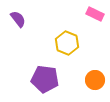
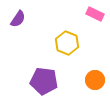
purple semicircle: rotated 72 degrees clockwise
purple pentagon: moved 1 px left, 2 px down
